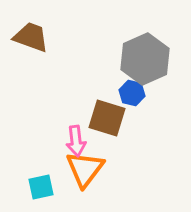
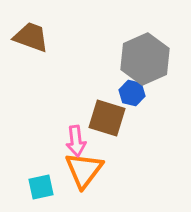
orange triangle: moved 1 px left, 1 px down
